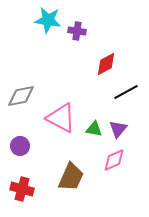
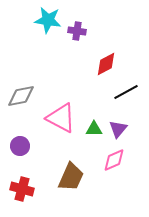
green triangle: rotated 12 degrees counterclockwise
